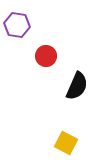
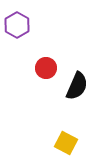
purple hexagon: rotated 20 degrees clockwise
red circle: moved 12 px down
